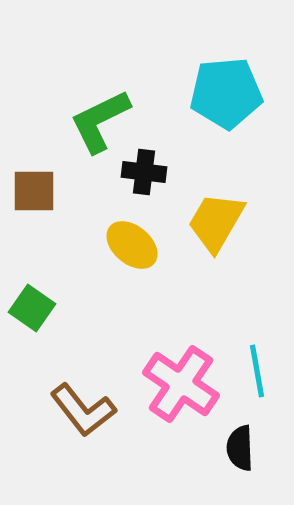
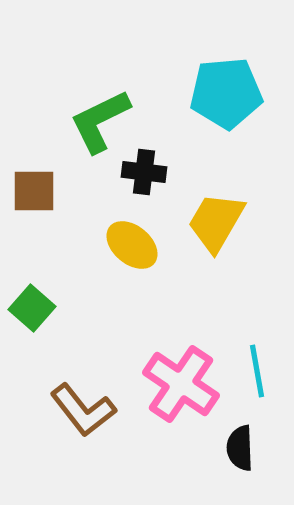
green square: rotated 6 degrees clockwise
